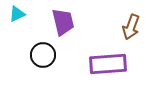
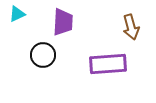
purple trapezoid: rotated 16 degrees clockwise
brown arrow: rotated 35 degrees counterclockwise
